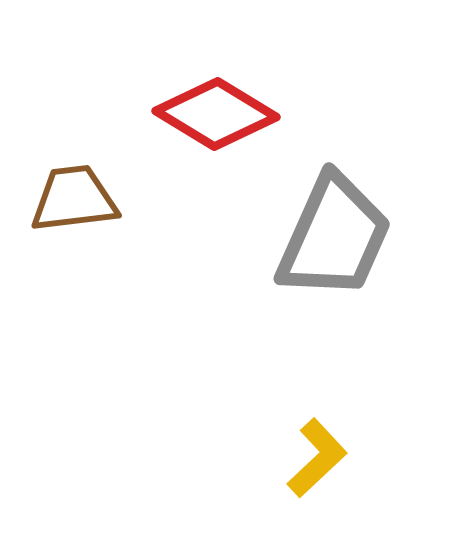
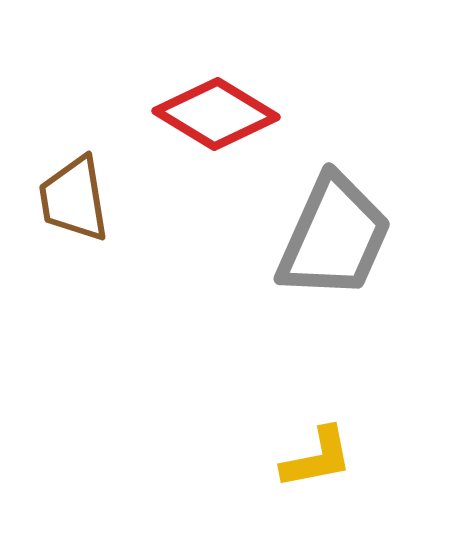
brown trapezoid: rotated 92 degrees counterclockwise
yellow L-shape: rotated 32 degrees clockwise
